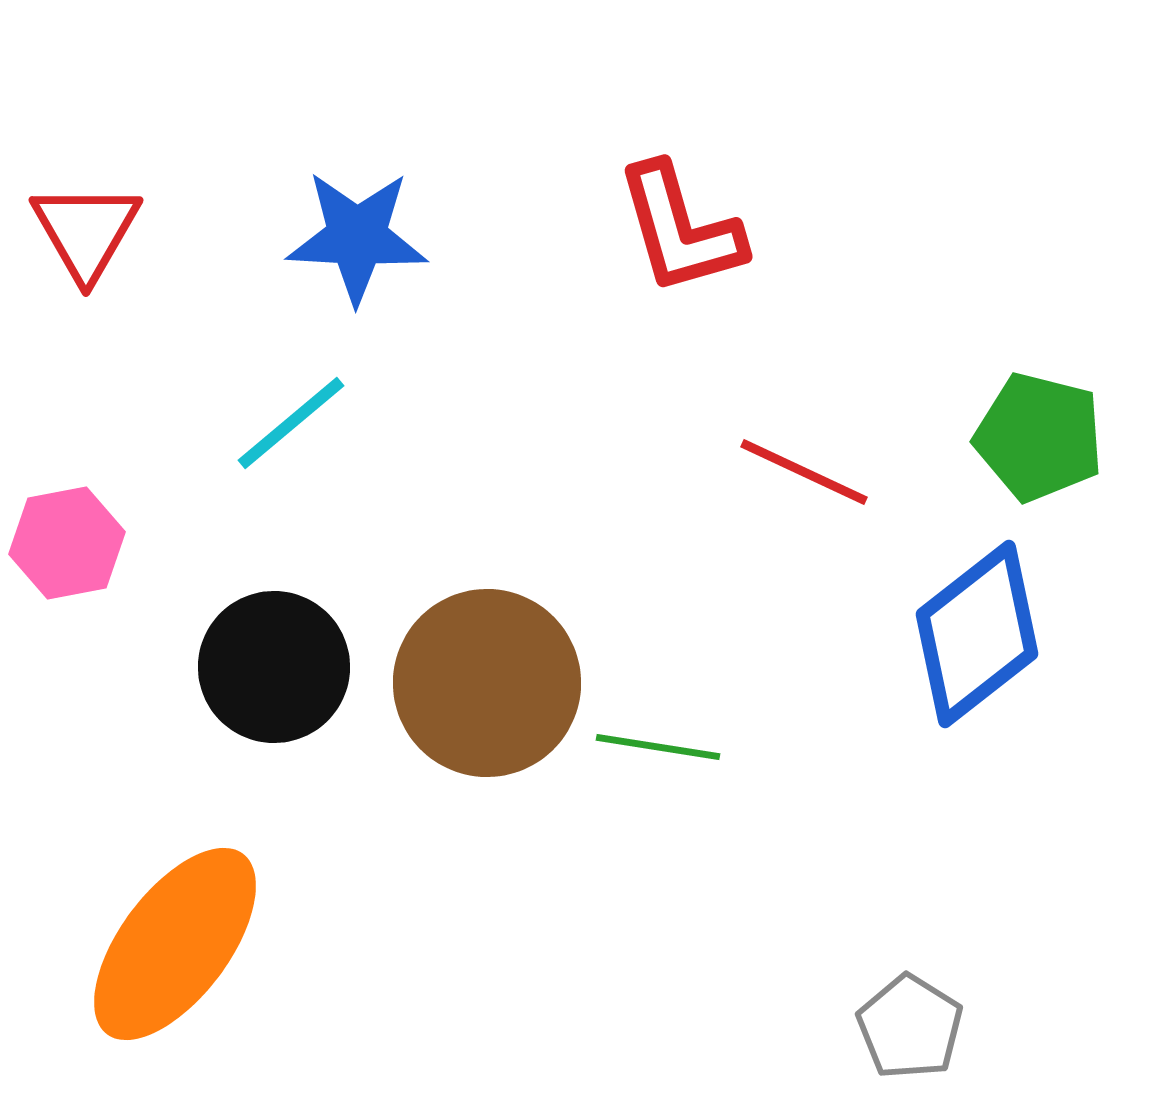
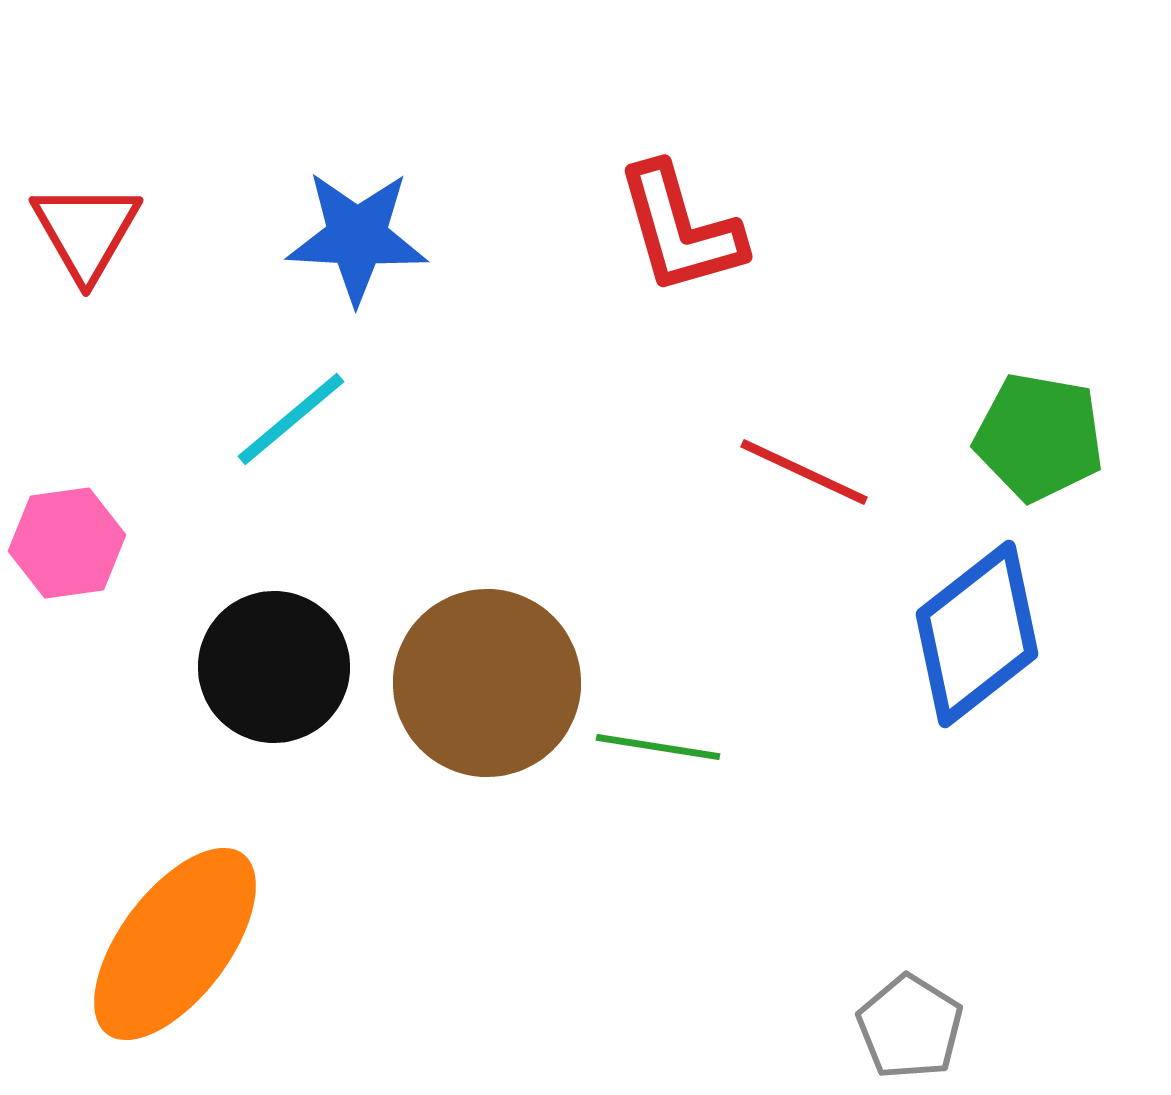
cyan line: moved 4 px up
green pentagon: rotated 4 degrees counterclockwise
pink hexagon: rotated 3 degrees clockwise
